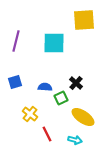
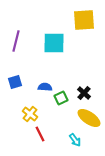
black cross: moved 8 px right, 10 px down
yellow ellipse: moved 6 px right, 1 px down
red line: moved 7 px left
cyan arrow: rotated 40 degrees clockwise
